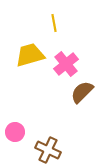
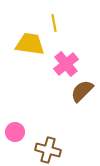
yellow trapezoid: moved 11 px up; rotated 24 degrees clockwise
brown semicircle: moved 1 px up
brown cross: rotated 10 degrees counterclockwise
